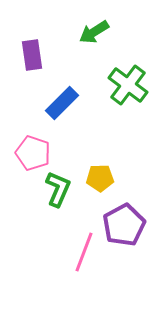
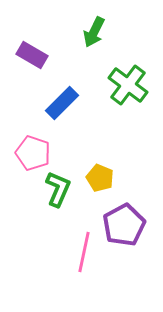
green arrow: rotated 32 degrees counterclockwise
purple rectangle: rotated 52 degrees counterclockwise
yellow pentagon: rotated 24 degrees clockwise
pink line: rotated 9 degrees counterclockwise
